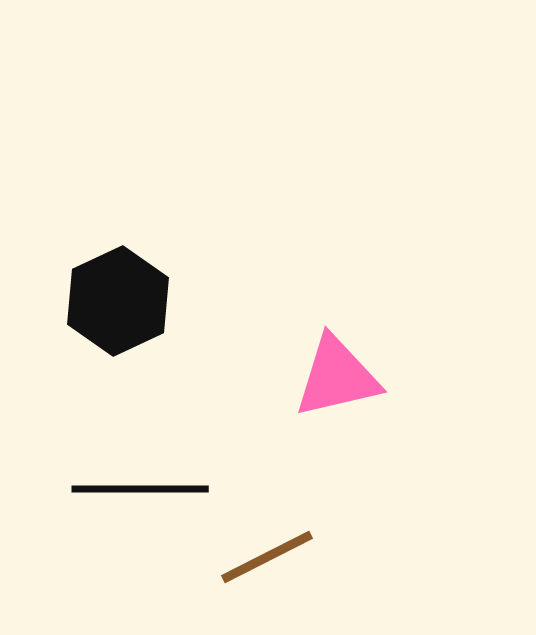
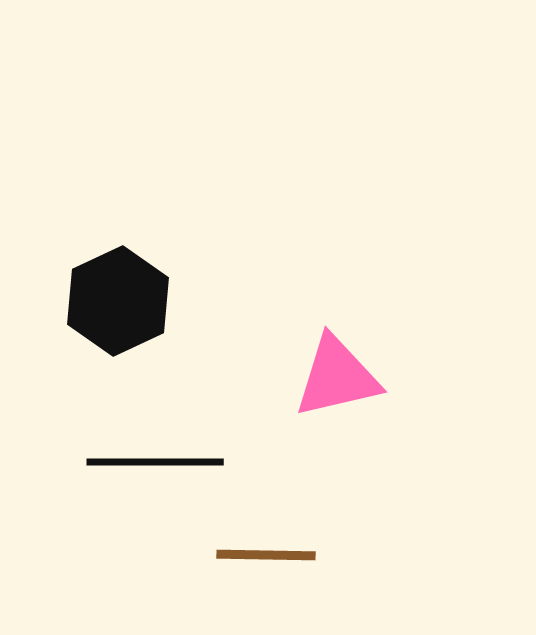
black line: moved 15 px right, 27 px up
brown line: moved 1 px left, 2 px up; rotated 28 degrees clockwise
